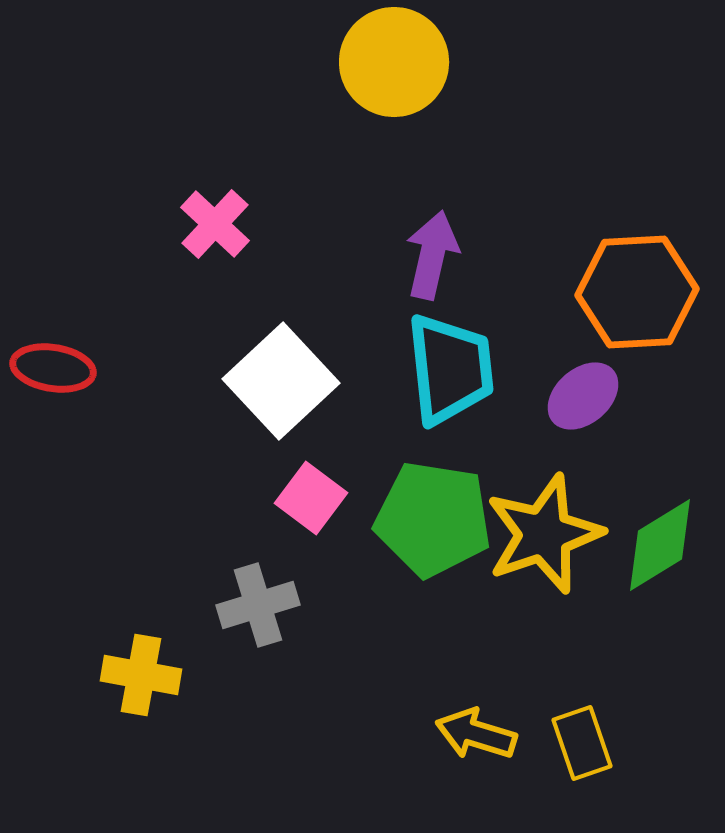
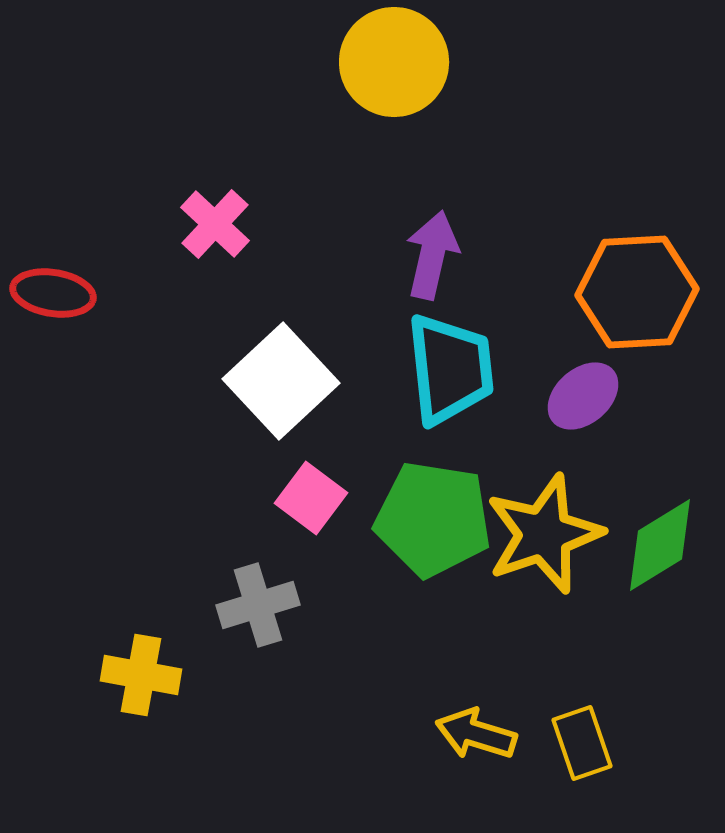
red ellipse: moved 75 px up
